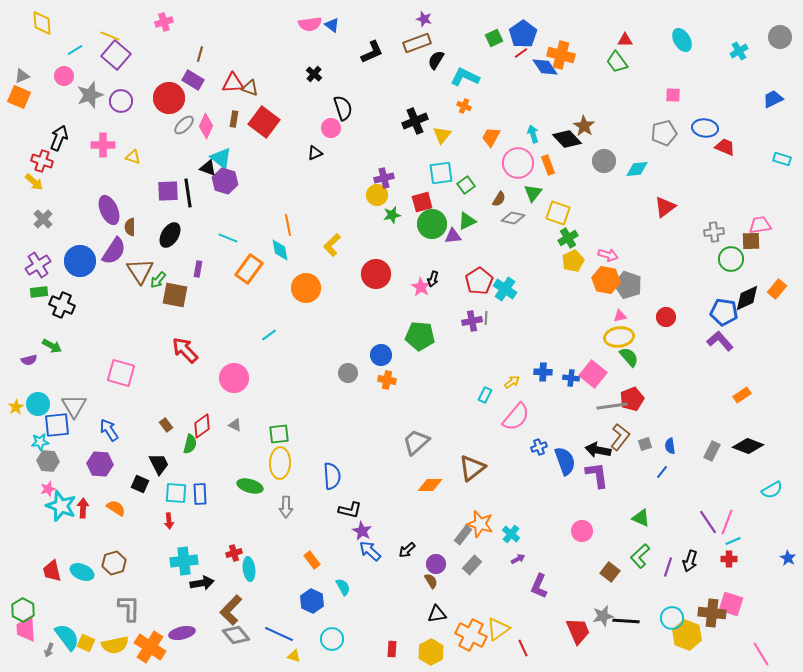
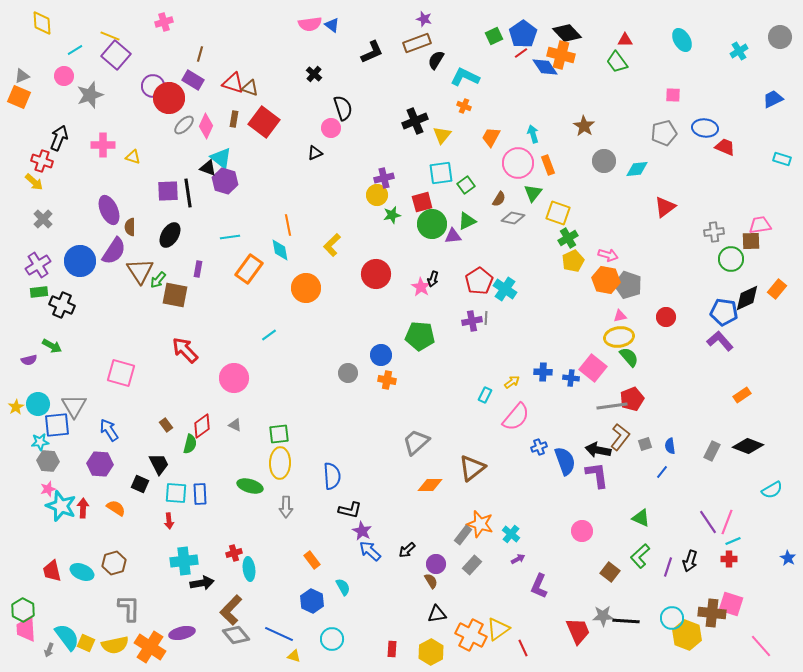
green square at (494, 38): moved 2 px up
red triangle at (233, 83): rotated 20 degrees clockwise
purple circle at (121, 101): moved 32 px right, 15 px up
black diamond at (567, 139): moved 106 px up
cyan line at (228, 238): moved 2 px right, 1 px up; rotated 30 degrees counterclockwise
pink square at (593, 374): moved 6 px up
gray star at (603, 616): rotated 10 degrees clockwise
pink line at (761, 654): moved 8 px up; rotated 10 degrees counterclockwise
